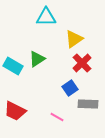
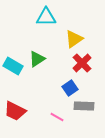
gray rectangle: moved 4 px left, 2 px down
